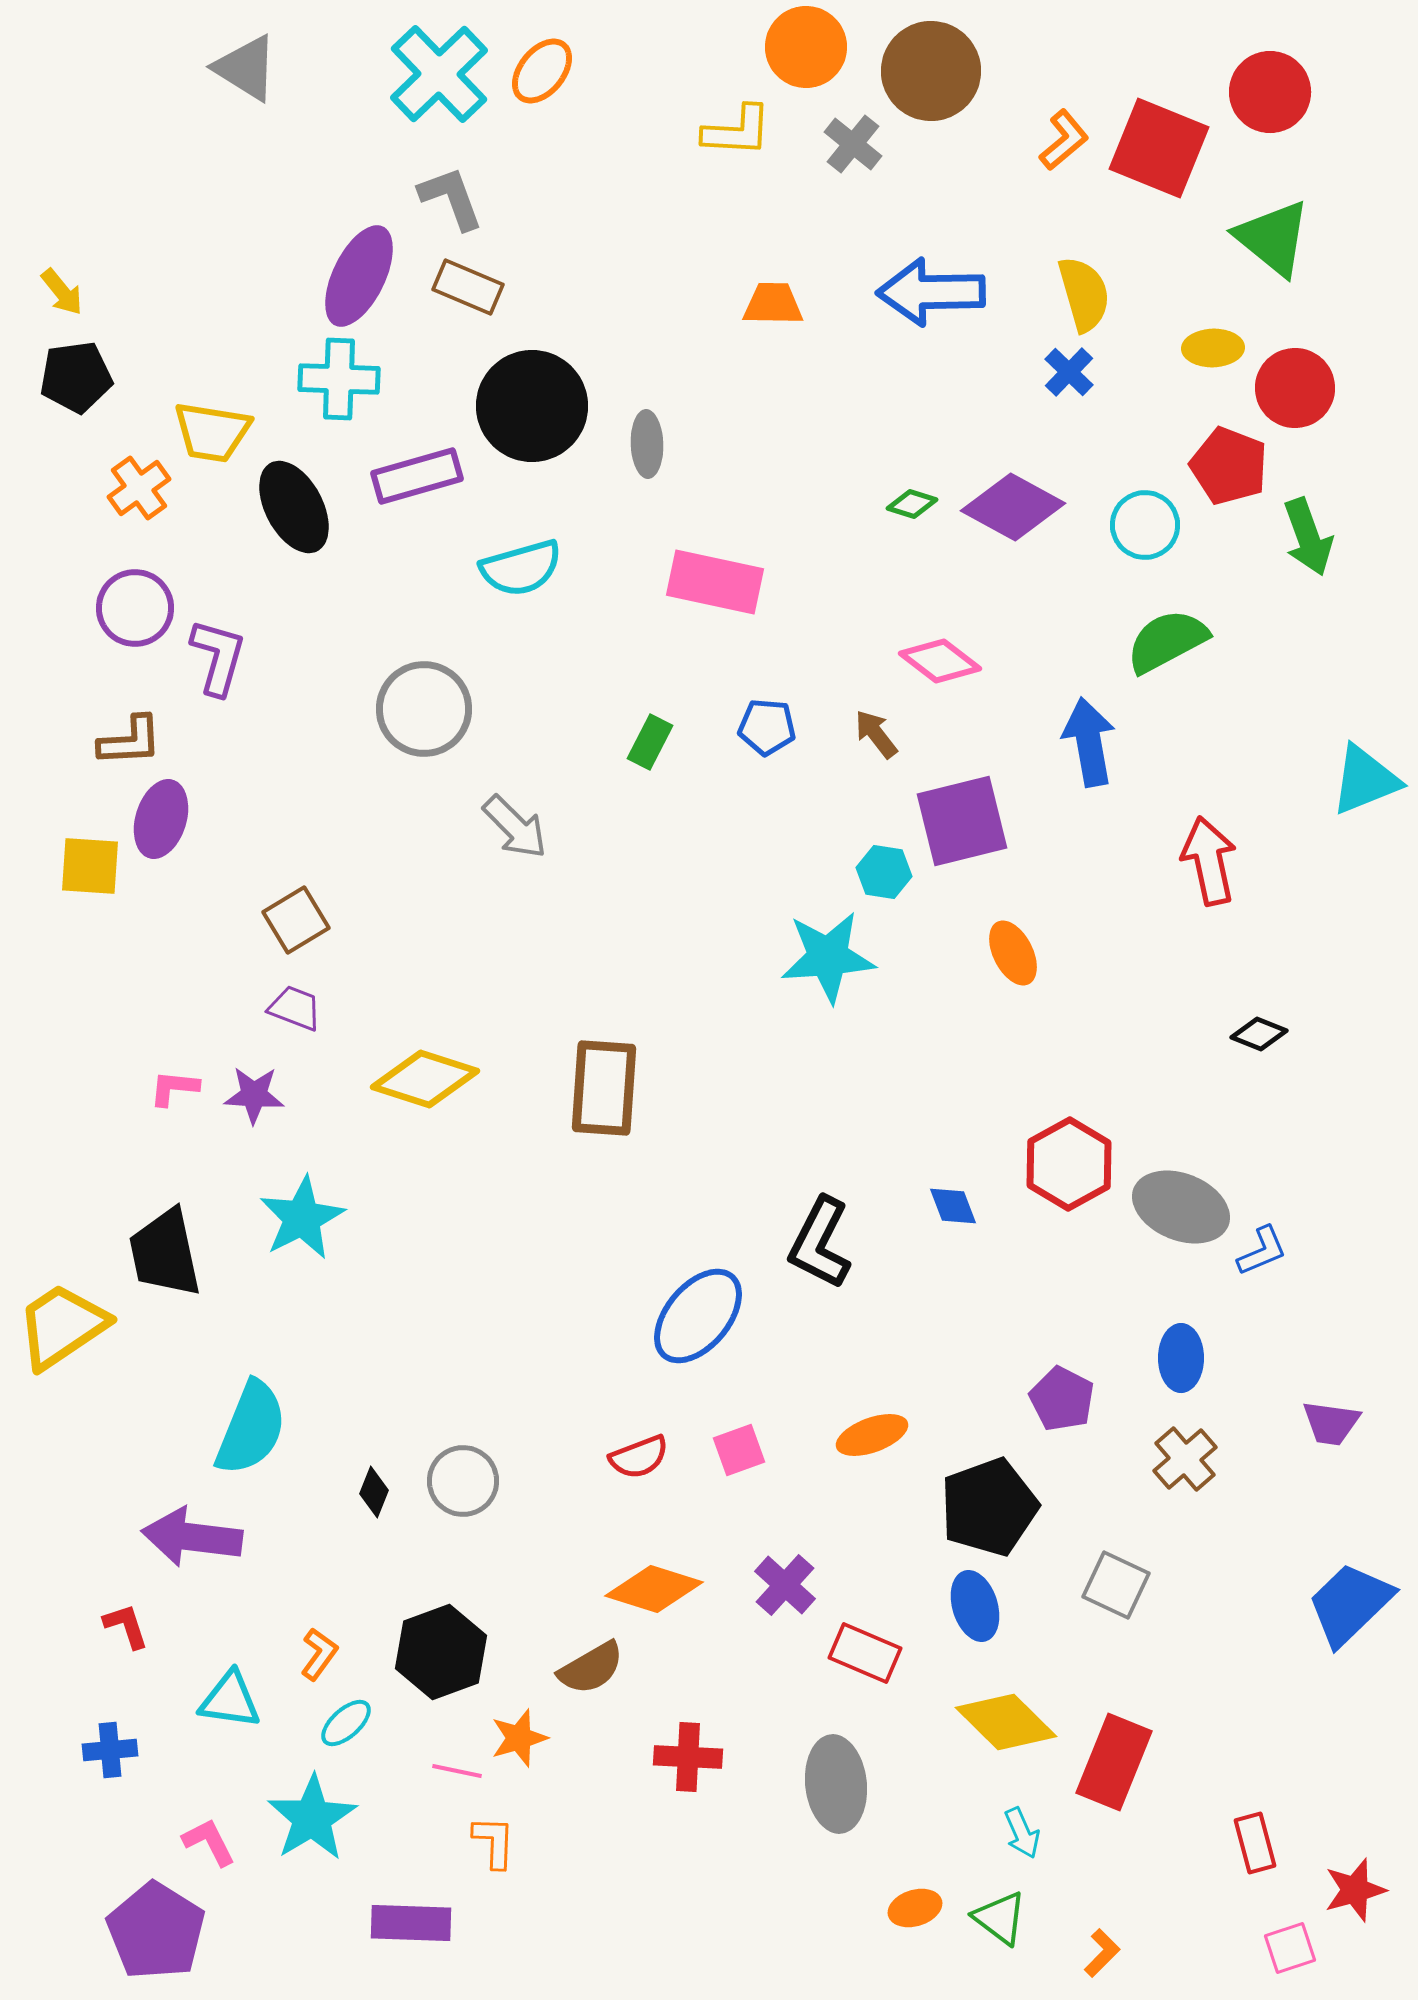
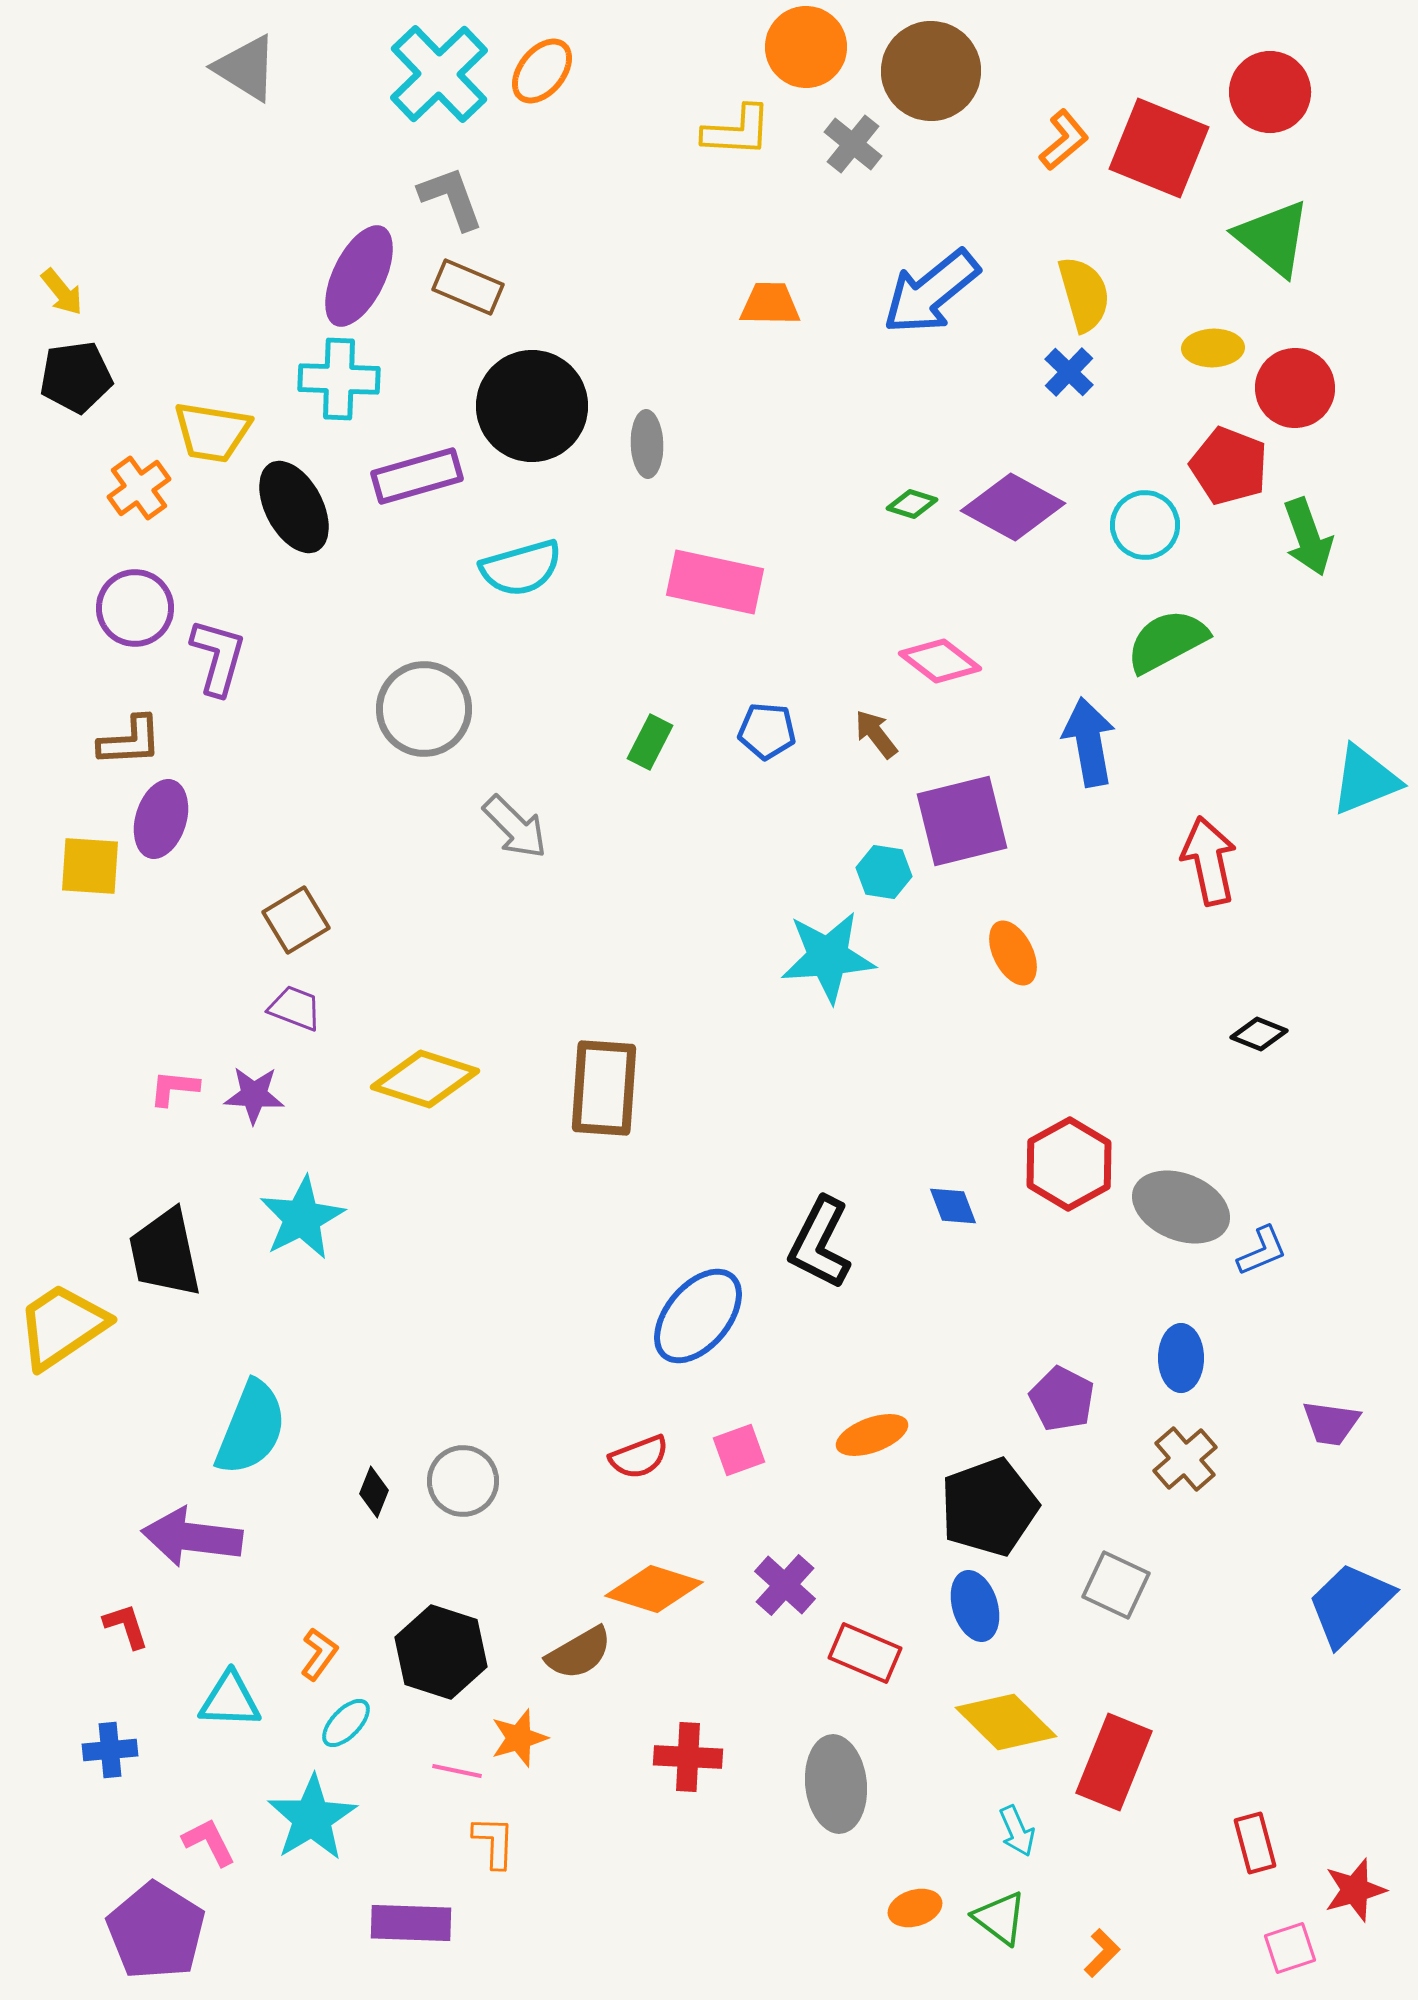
blue arrow at (931, 292): rotated 38 degrees counterclockwise
orange trapezoid at (773, 304): moved 3 px left
blue pentagon at (767, 727): moved 4 px down
black hexagon at (441, 1652): rotated 22 degrees counterclockwise
brown semicircle at (591, 1668): moved 12 px left, 15 px up
cyan triangle at (230, 1700): rotated 6 degrees counterclockwise
cyan ellipse at (346, 1723): rotated 4 degrees counterclockwise
cyan arrow at (1022, 1833): moved 5 px left, 2 px up
